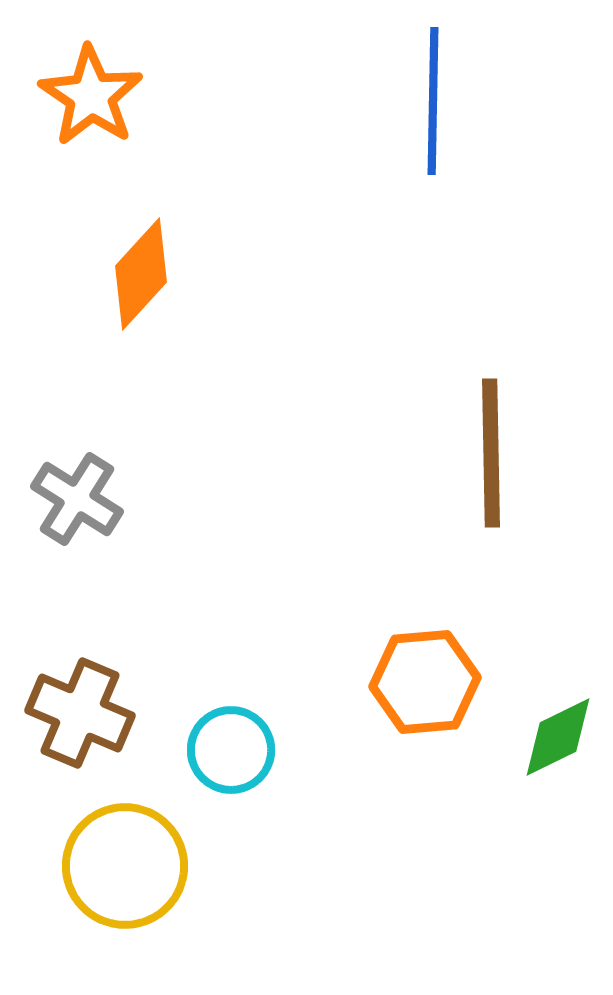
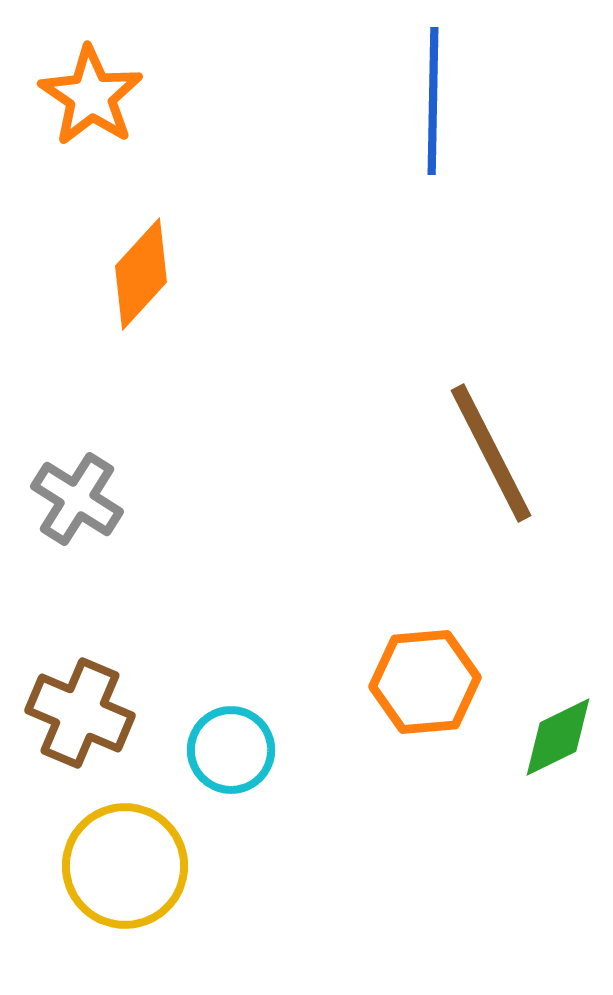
brown line: rotated 26 degrees counterclockwise
